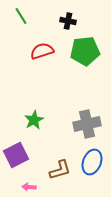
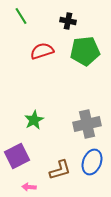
purple square: moved 1 px right, 1 px down
